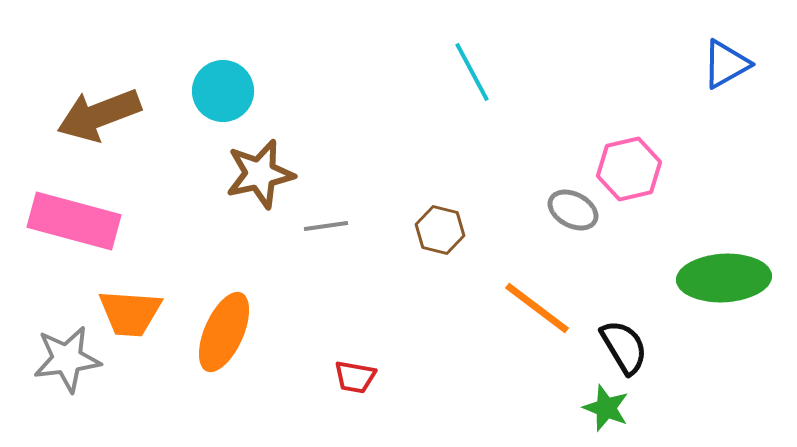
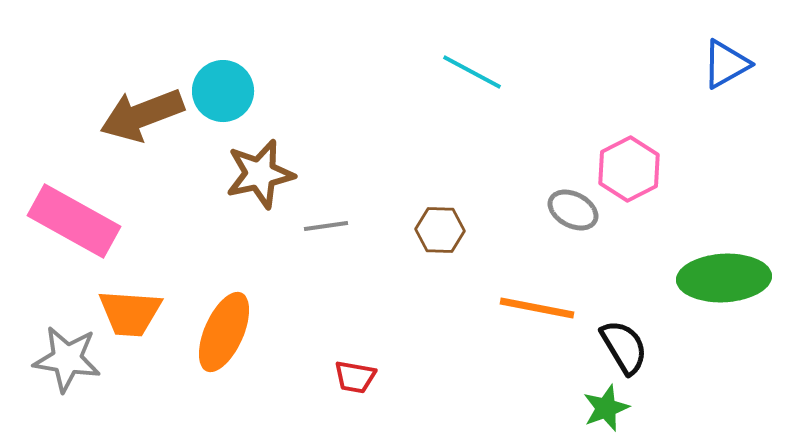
cyan line: rotated 34 degrees counterclockwise
brown arrow: moved 43 px right
pink hexagon: rotated 14 degrees counterclockwise
pink rectangle: rotated 14 degrees clockwise
brown hexagon: rotated 12 degrees counterclockwise
orange line: rotated 26 degrees counterclockwise
gray star: rotated 16 degrees clockwise
green star: rotated 30 degrees clockwise
